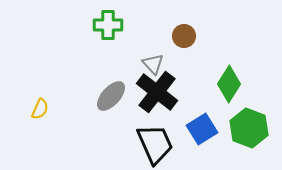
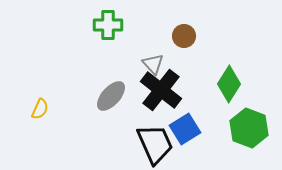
black cross: moved 4 px right, 2 px up
blue square: moved 17 px left
